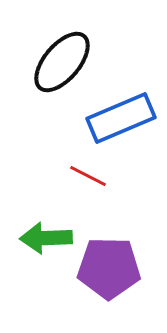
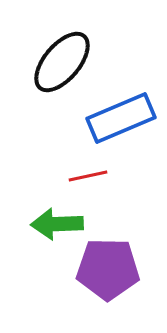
red line: rotated 39 degrees counterclockwise
green arrow: moved 11 px right, 14 px up
purple pentagon: moved 1 px left, 1 px down
